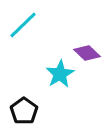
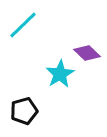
black pentagon: rotated 20 degrees clockwise
